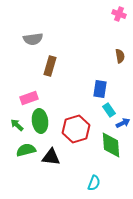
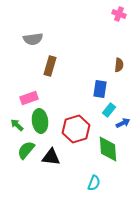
brown semicircle: moved 1 px left, 9 px down; rotated 16 degrees clockwise
cyan rectangle: rotated 72 degrees clockwise
green diamond: moved 3 px left, 4 px down
green semicircle: rotated 36 degrees counterclockwise
